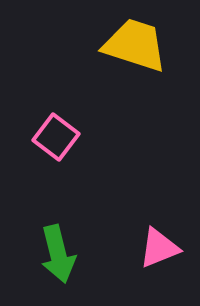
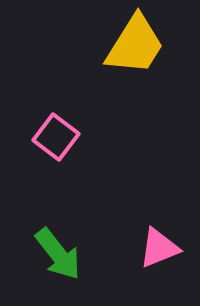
yellow trapezoid: rotated 104 degrees clockwise
green arrow: rotated 24 degrees counterclockwise
